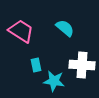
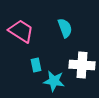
cyan semicircle: rotated 30 degrees clockwise
